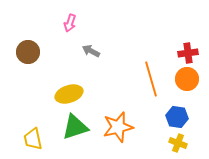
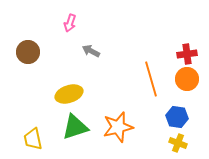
red cross: moved 1 px left, 1 px down
